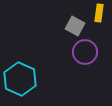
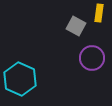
gray square: moved 1 px right
purple circle: moved 7 px right, 6 px down
